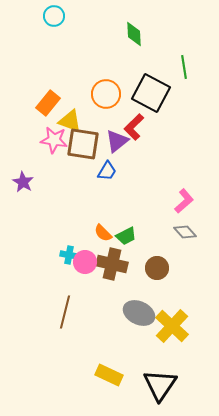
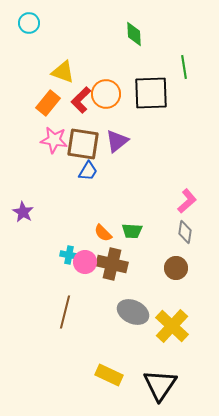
cyan circle: moved 25 px left, 7 px down
black square: rotated 30 degrees counterclockwise
yellow triangle: moved 7 px left, 49 px up
red L-shape: moved 53 px left, 27 px up
blue trapezoid: moved 19 px left
purple star: moved 30 px down
pink L-shape: moved 3 px right
gray diamond: rotated 50 degrees clockwise
green trapezoid: moved 6 px right, 5 px up; rotated 30 degrees clockwise
brown circle: moved 19 px right
gray ellipse: moved 6 px left, 1 px up
